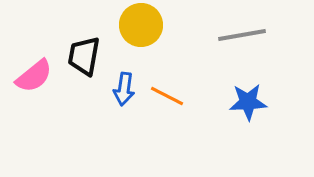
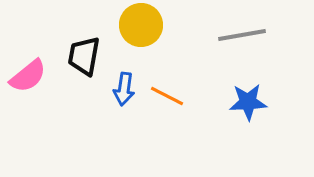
pink semicircle: moved 6 px left
